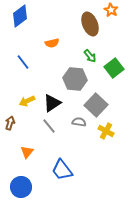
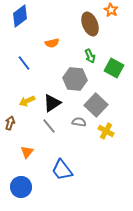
green arrow: rotated 16 degrees clockwise
blue line: moved 1 px right, 1 px down
green square: rotated 24 degrees counterclockwise
